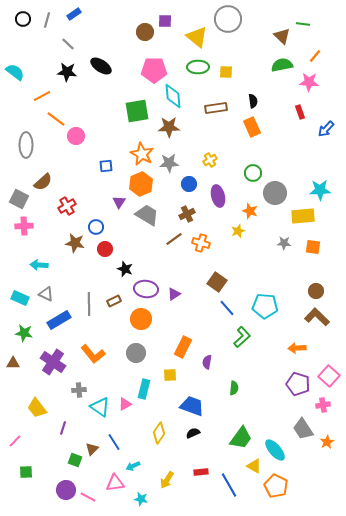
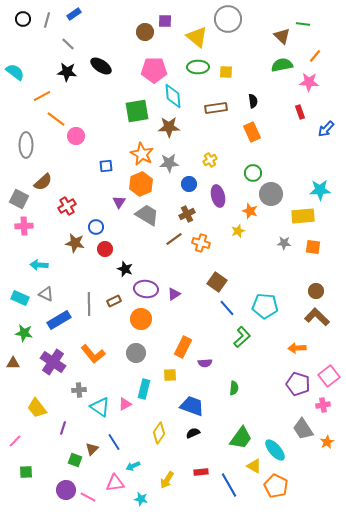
orange rectangle at (252, 127): moved 5 px down
gray circle at (275, 193): moved 4 px left, 1 px down
purple semicircle at (207, 362): moved 2 px left, 1 px down; rotated 104 degrees counterclockwise
pink square at (329, 376): rotated 10 degrees clockwise
